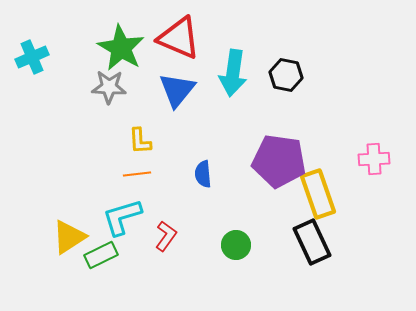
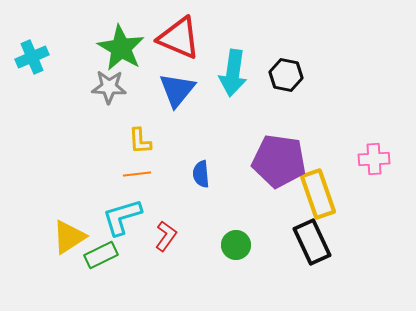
blue semicircle: moved 2 px left
